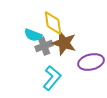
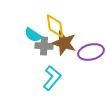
yellow diamond: moved 2 px right, 3 px down
cyan semicircle: rotated 12 degrees clockwise
gray cross: rotated 24 degrees clockwise
purple ellipse: moved 10 px up
